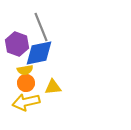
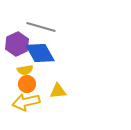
gray line: rotated 52 degrees counterclockwise
purple hexagon: rotated 15 degrees clockwise
blue diamond: moved 1 px right; rotated 72 degrees clockwise
orange circle: moved 1 px right, 1 px down
yellow triangle: moved 5 px right, 4 px down
